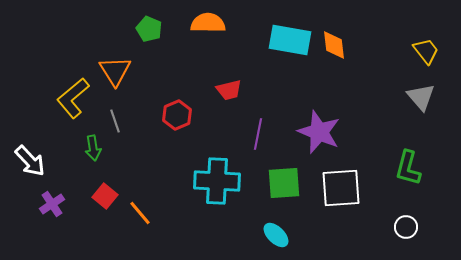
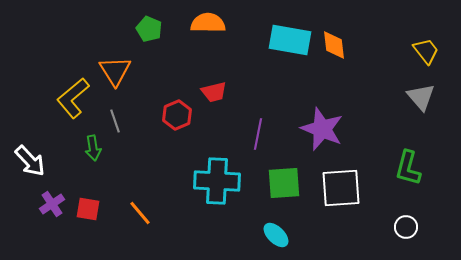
red trapezoid: moved 15 px left, 2 px down
purple star: moved 3 px right, 3 px up
red square: moved 17 px left, 13 px down; rotated 30 degrees counterclockwise
